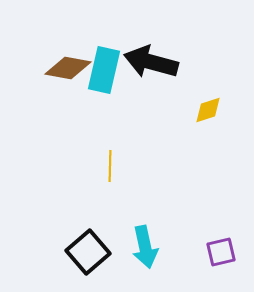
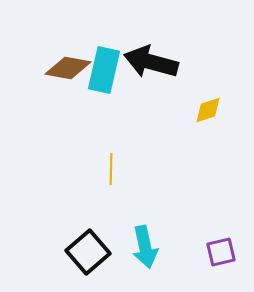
yellow line: moved 1 px right, 3 px down
